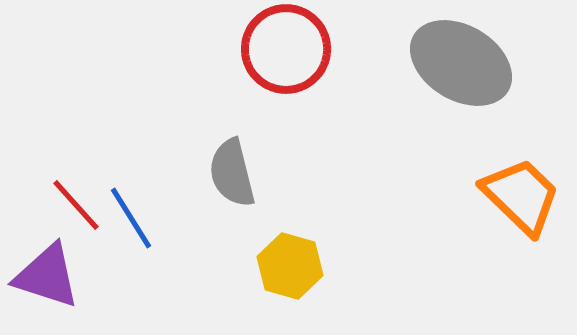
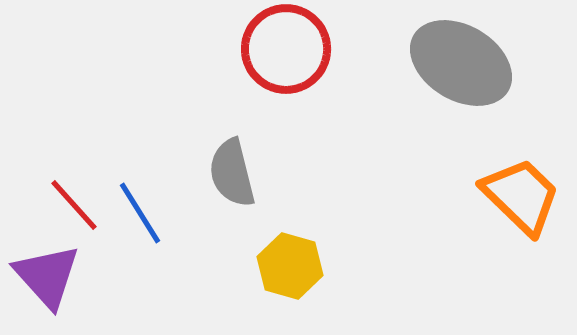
red line: moved 2 px left
blue line: moved 9 px right, 5 px up
purple triangle: rotated 30 degrees clockwise
